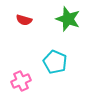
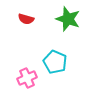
red semicircle: moved 2 px right, 1 px up
pink cross: moved 6 px right, 3 px up
